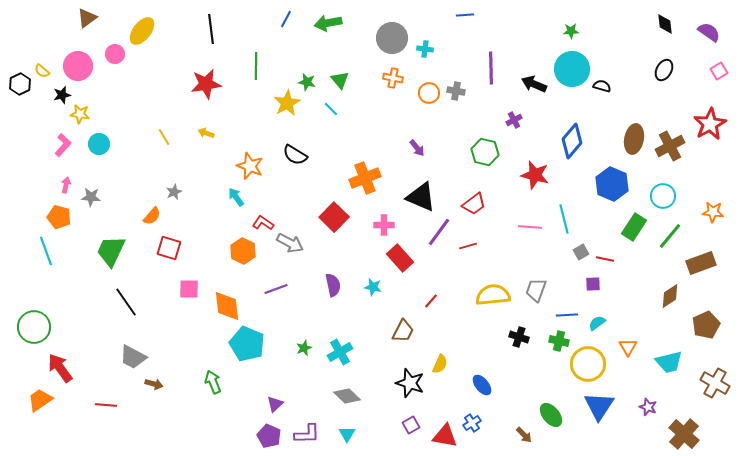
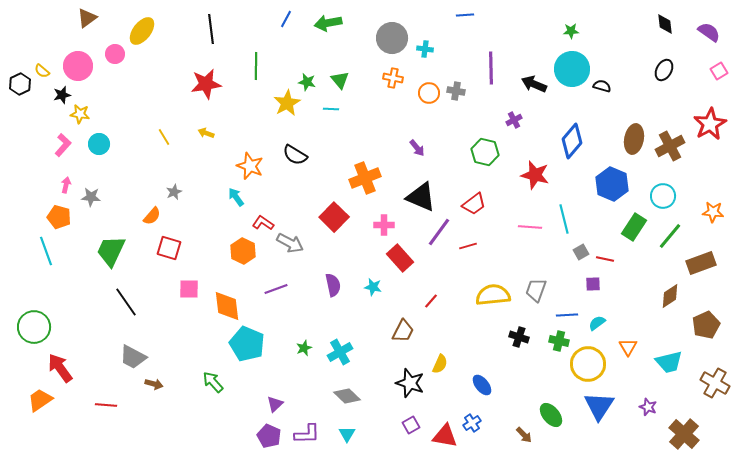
cyan line at (331, 109): rotated 42 degrees counterclockwise
green arrow at (213, 382): rotated 20 degrees counterclockwise
